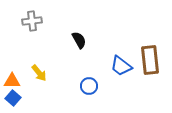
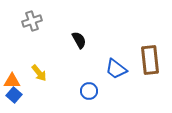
gray cross: rotated 12 degrees counterclockwise
blue trapezoid: moved 5 px left, 3 px down
blue circle: moved 5 px down
blue square: moved 1 px right, 3 px up
